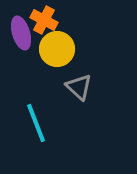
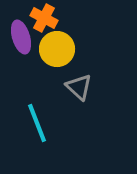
orange cross: moved 2 px up
purple ellipse: moved 4 px down
cyan line: moved 1 px right
